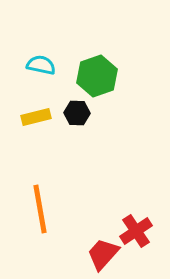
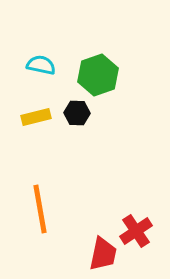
green hexagon: moved 1 px right, 1 px up
red trapezoid: rotated 150 degrees clockwise
